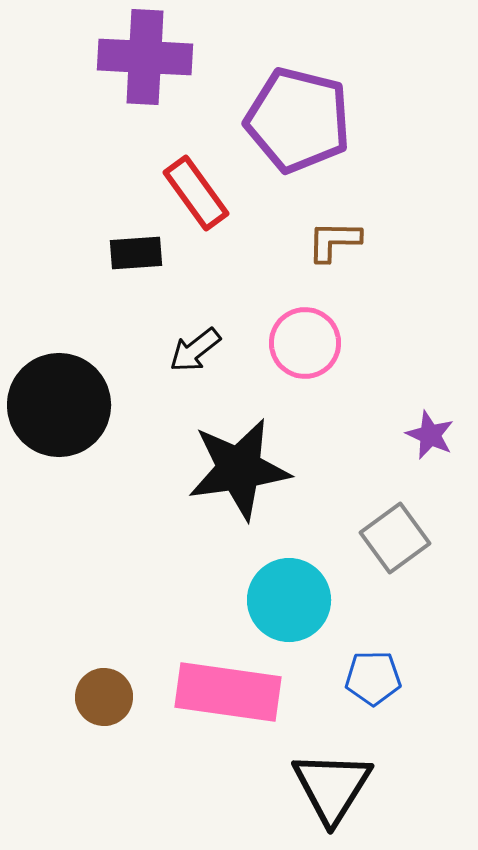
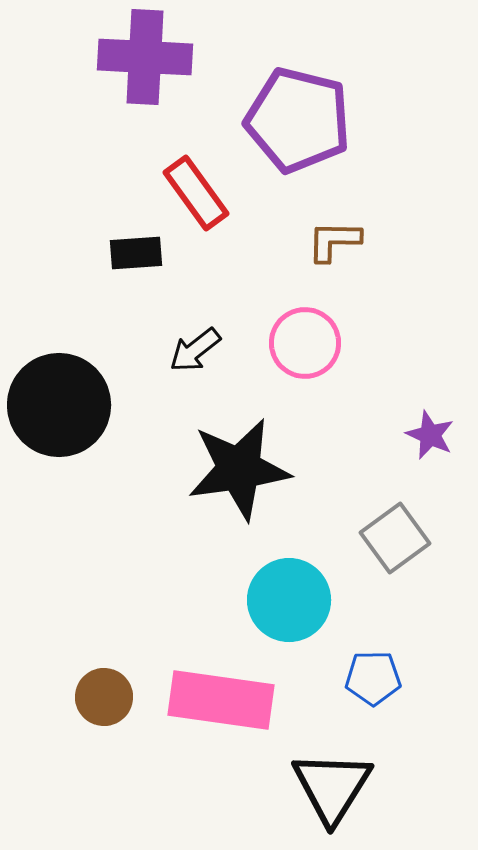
pink rectangle: moved 7 px left, 8 px down
